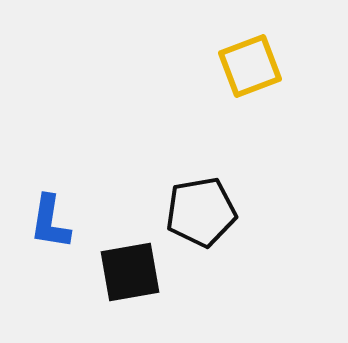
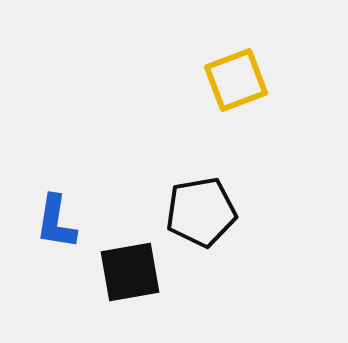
yellow square: moved 14 px left, 14 px down
blue L-shape: moved 6 px right
